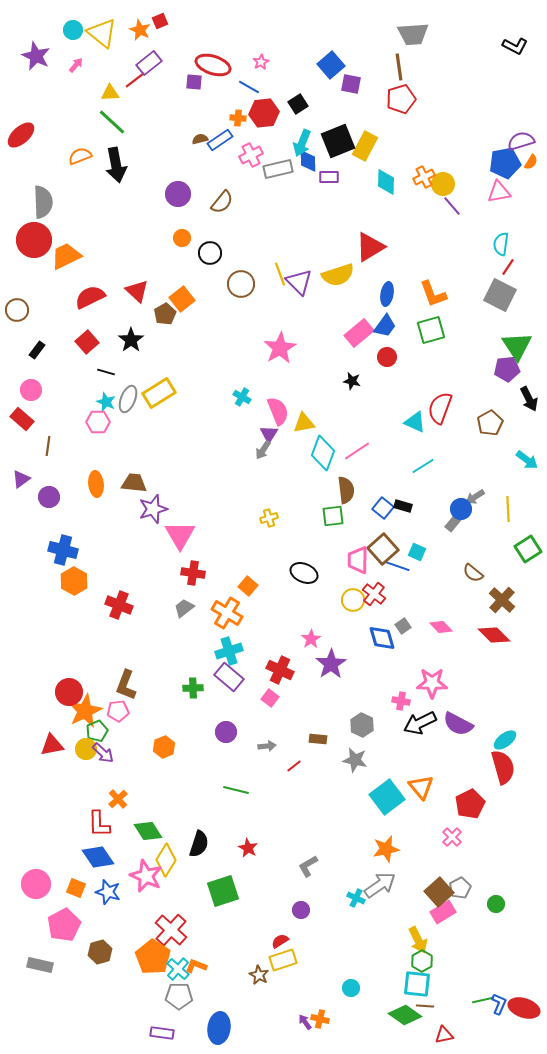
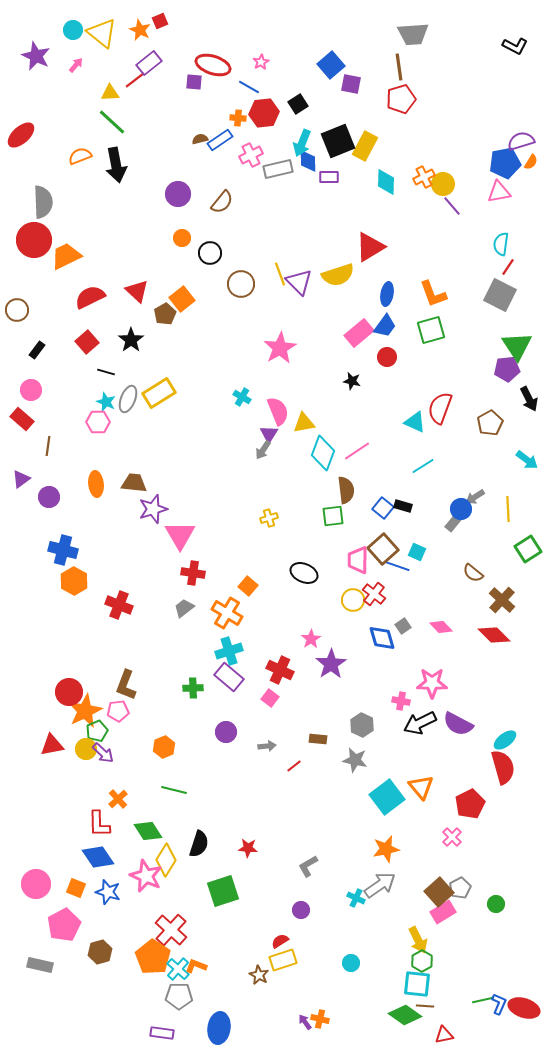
green line at (236, 790): moved 62 px left
red star at (248, 848): rotated 24 degrees counterclockwise
cyan circle at (351, 988): moved 25 px up
